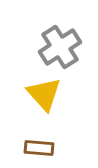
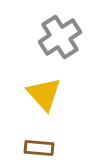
gray cross: moved 10 px up
